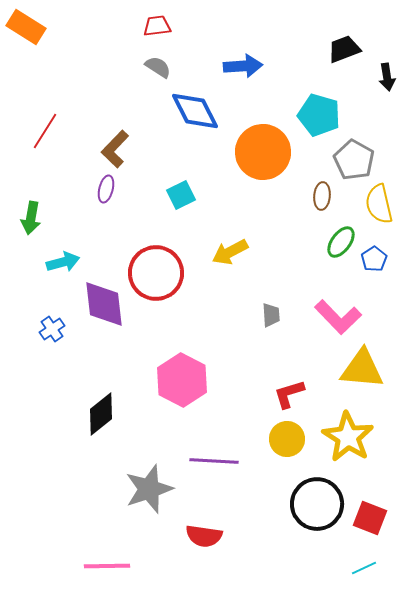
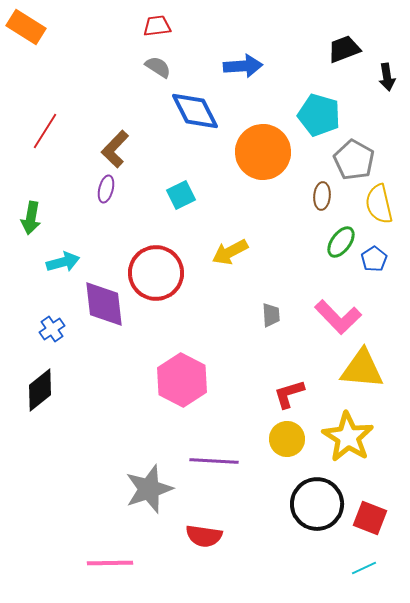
black diamond: moved 61 px left, 24 px up
pink line: moved 3 px right, 3 px up
